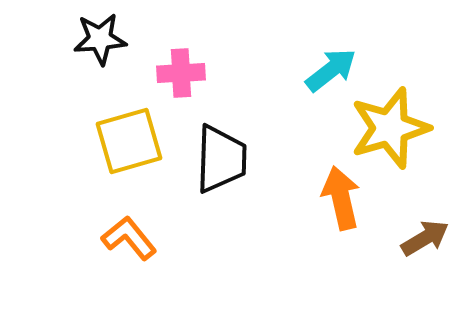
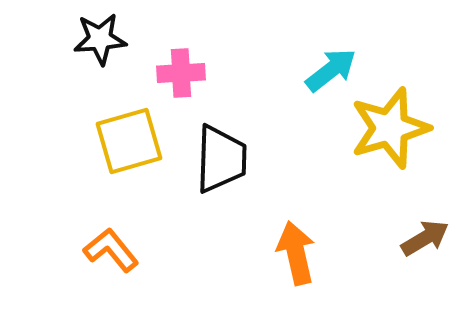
orange arrow: moved 45 px left, 55 px down
orange L-shape: moved 18 px left, 12 px down
